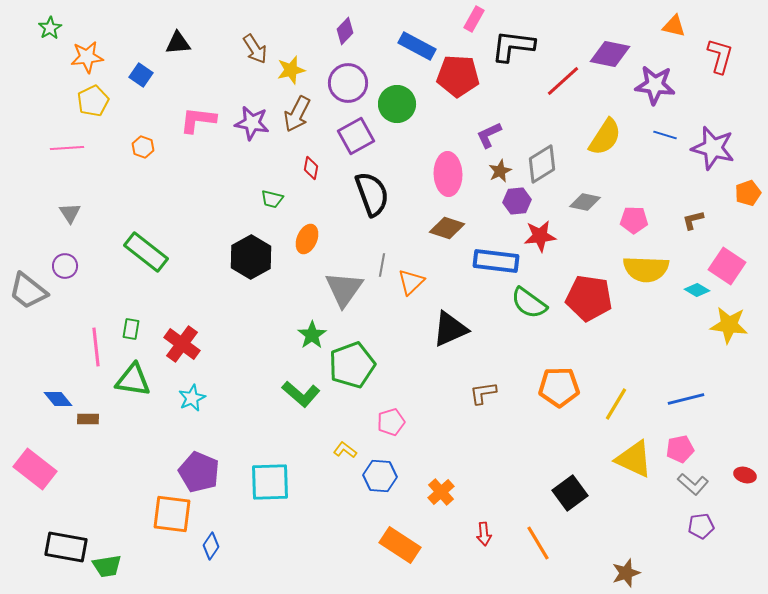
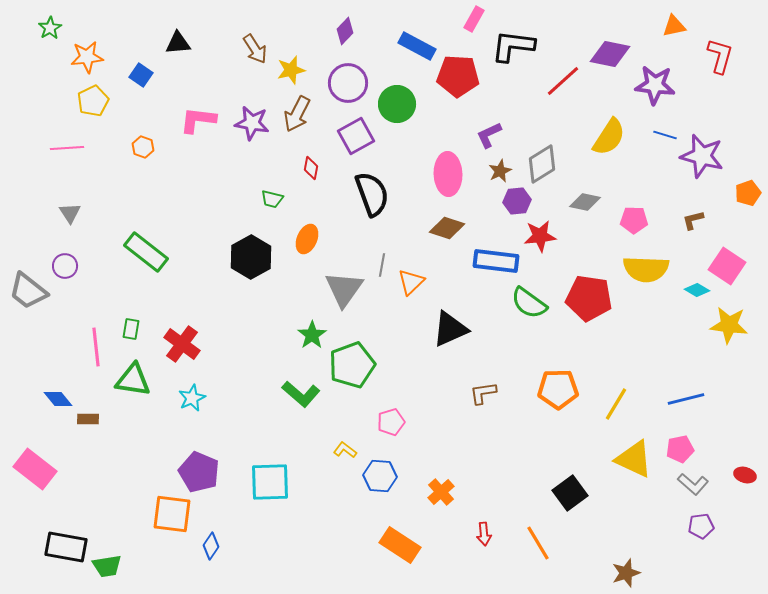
orange triangle at (674, 26): rotated 25 degrees counterclockwise
yellow semicircle at (605, 137): moved 4 px right
purple star at (713, 148): moved 11 px left, 8 px down
orange pentagon at (559, 387): moved 1 px left, 2 px down
